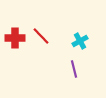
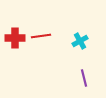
red line: rotated 54 degrees counterclockwise
purple line: moved 10 px right, 9 px down
